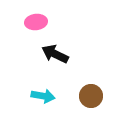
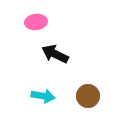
brown circle: moved 3 px left
